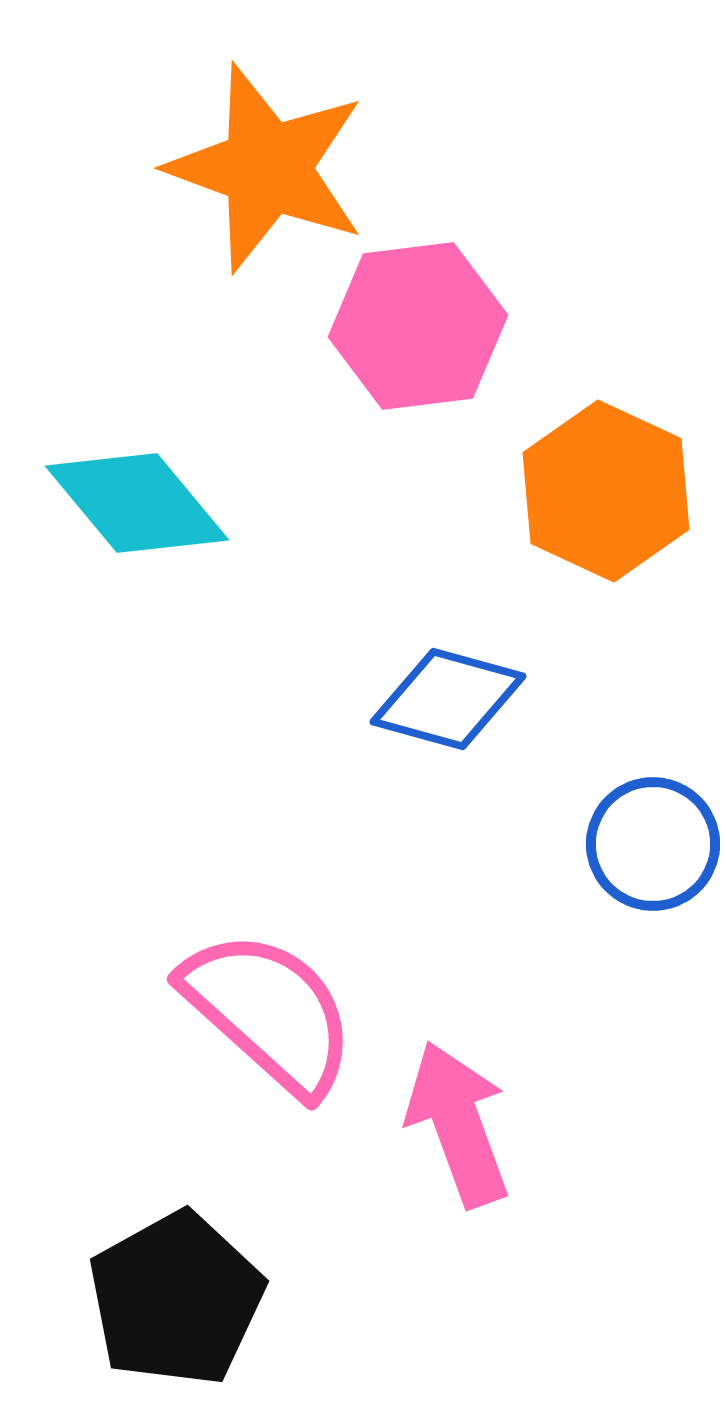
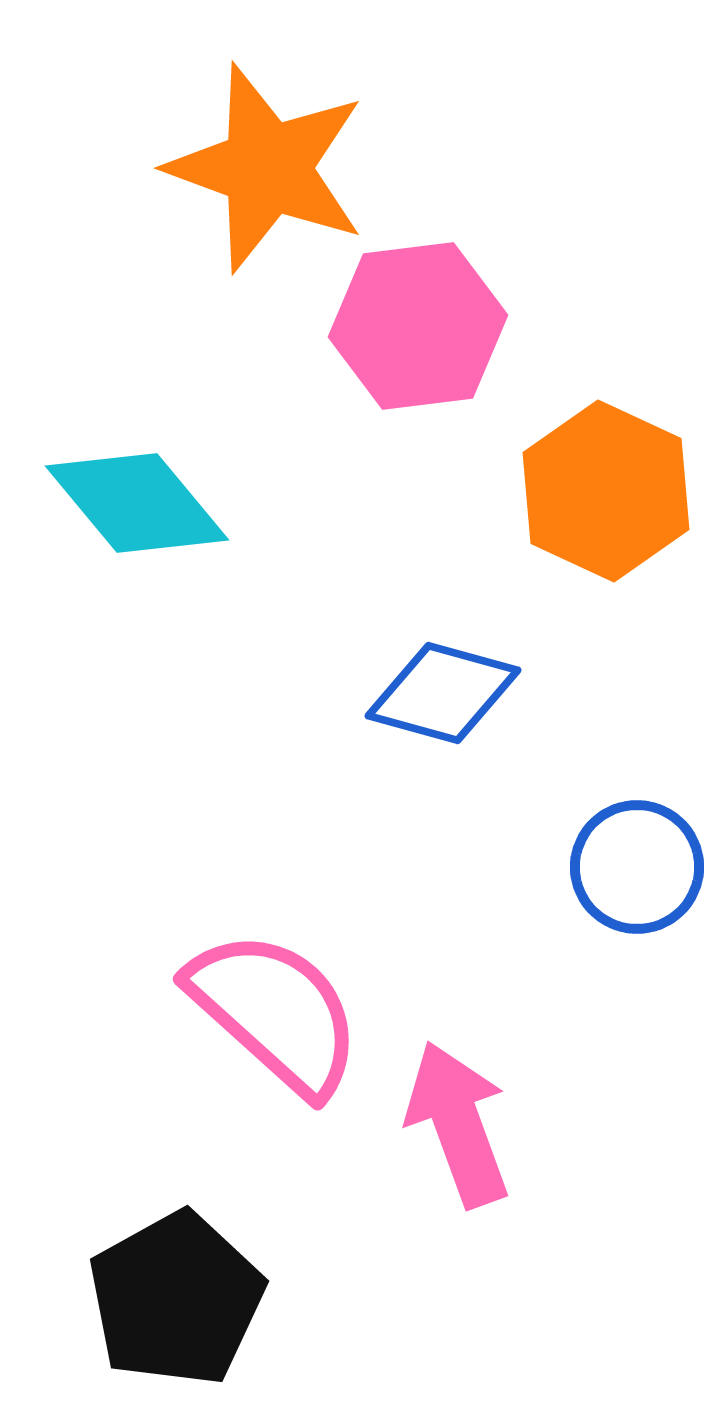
blue diamond: moved 5 px left, 6 px up
blue circle: moved 16 px left, 23 px down
pink semicircle: moved 6 px right
